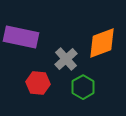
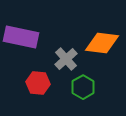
orange diamond: rotated 28 degrees clockwise
